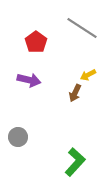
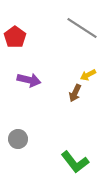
red pentagon: moved 21 px left, 5 px up
gray circle: moved 2 px down
green L-shape: rotated 100 degrees clockwise
